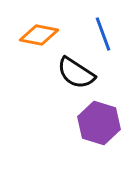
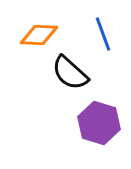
orange diamond: rotated 9 degrees counterclockwise
black semicircle: moved 6 px left; rotated 9 degrees clockwise
